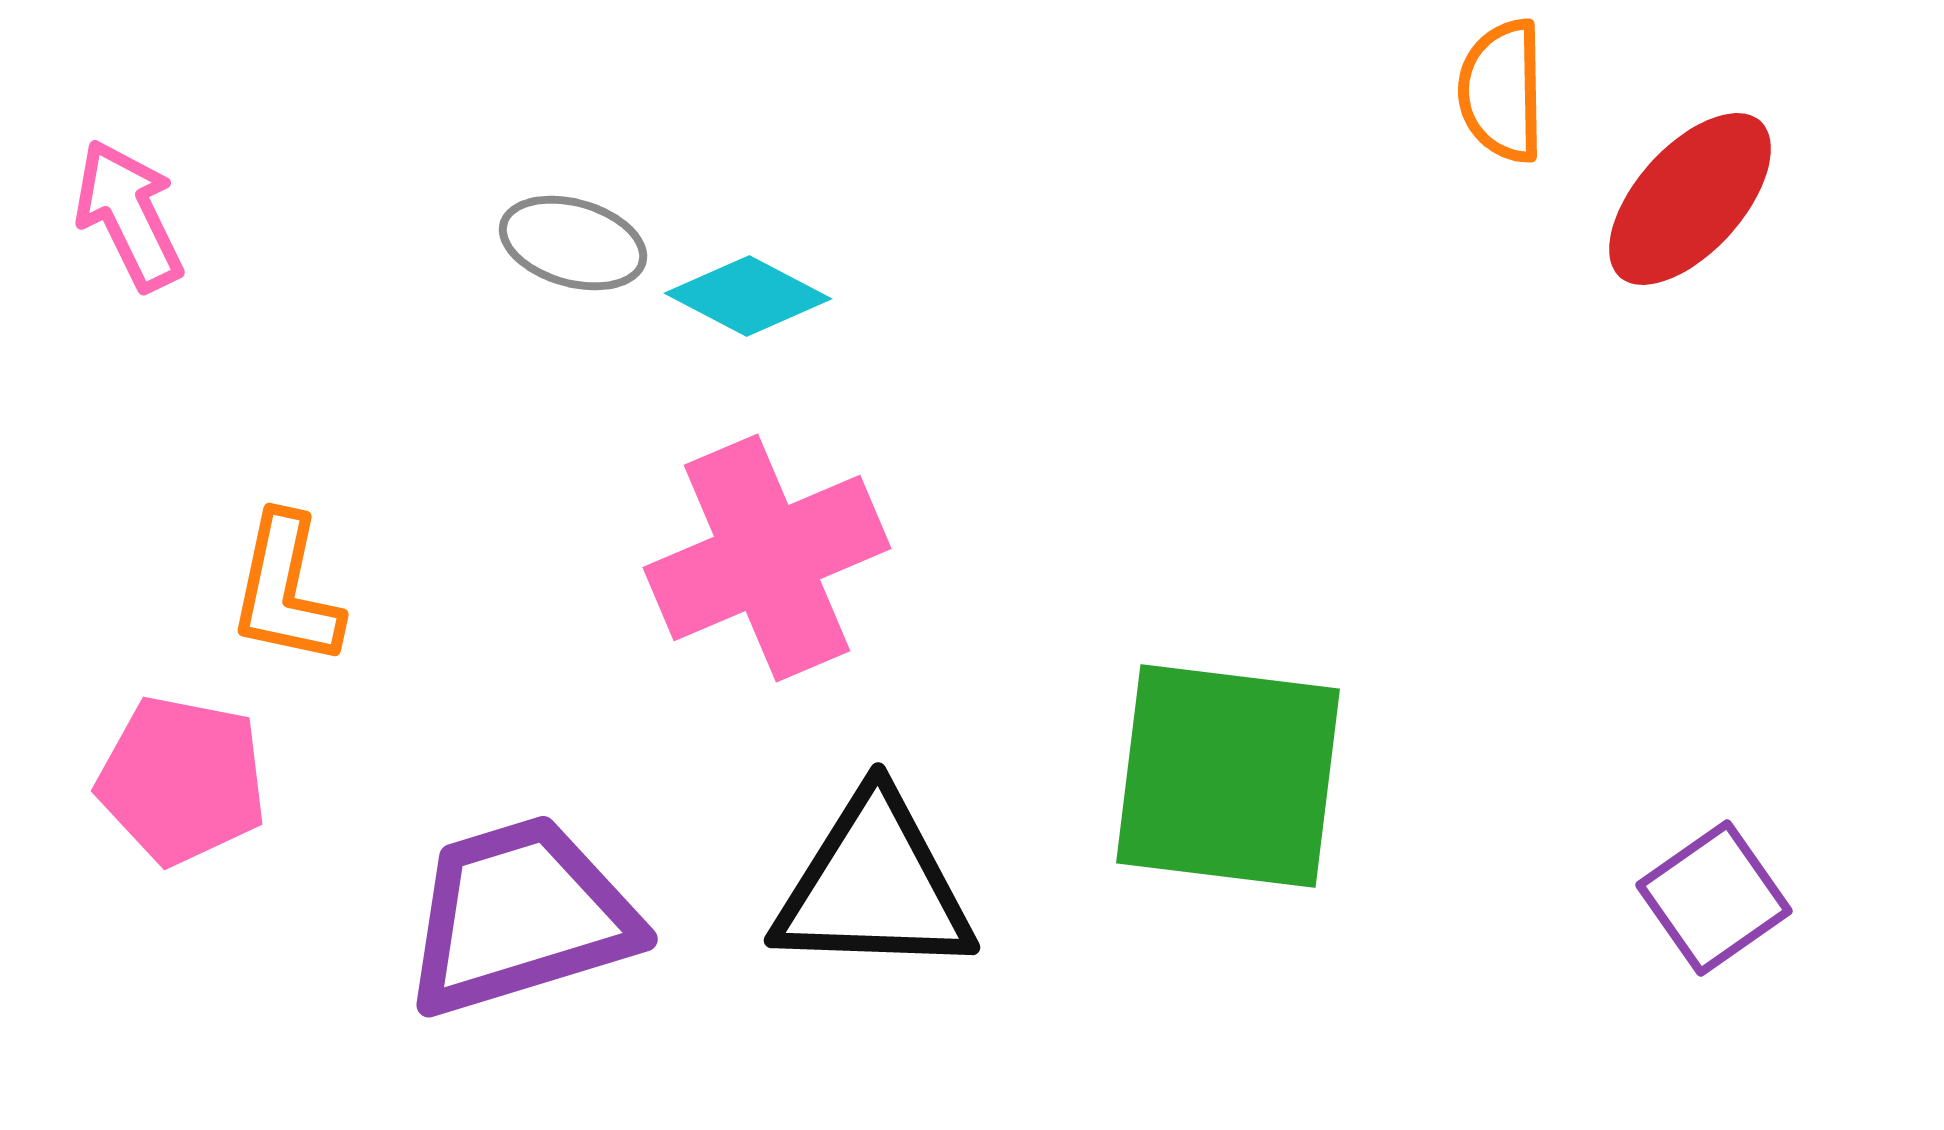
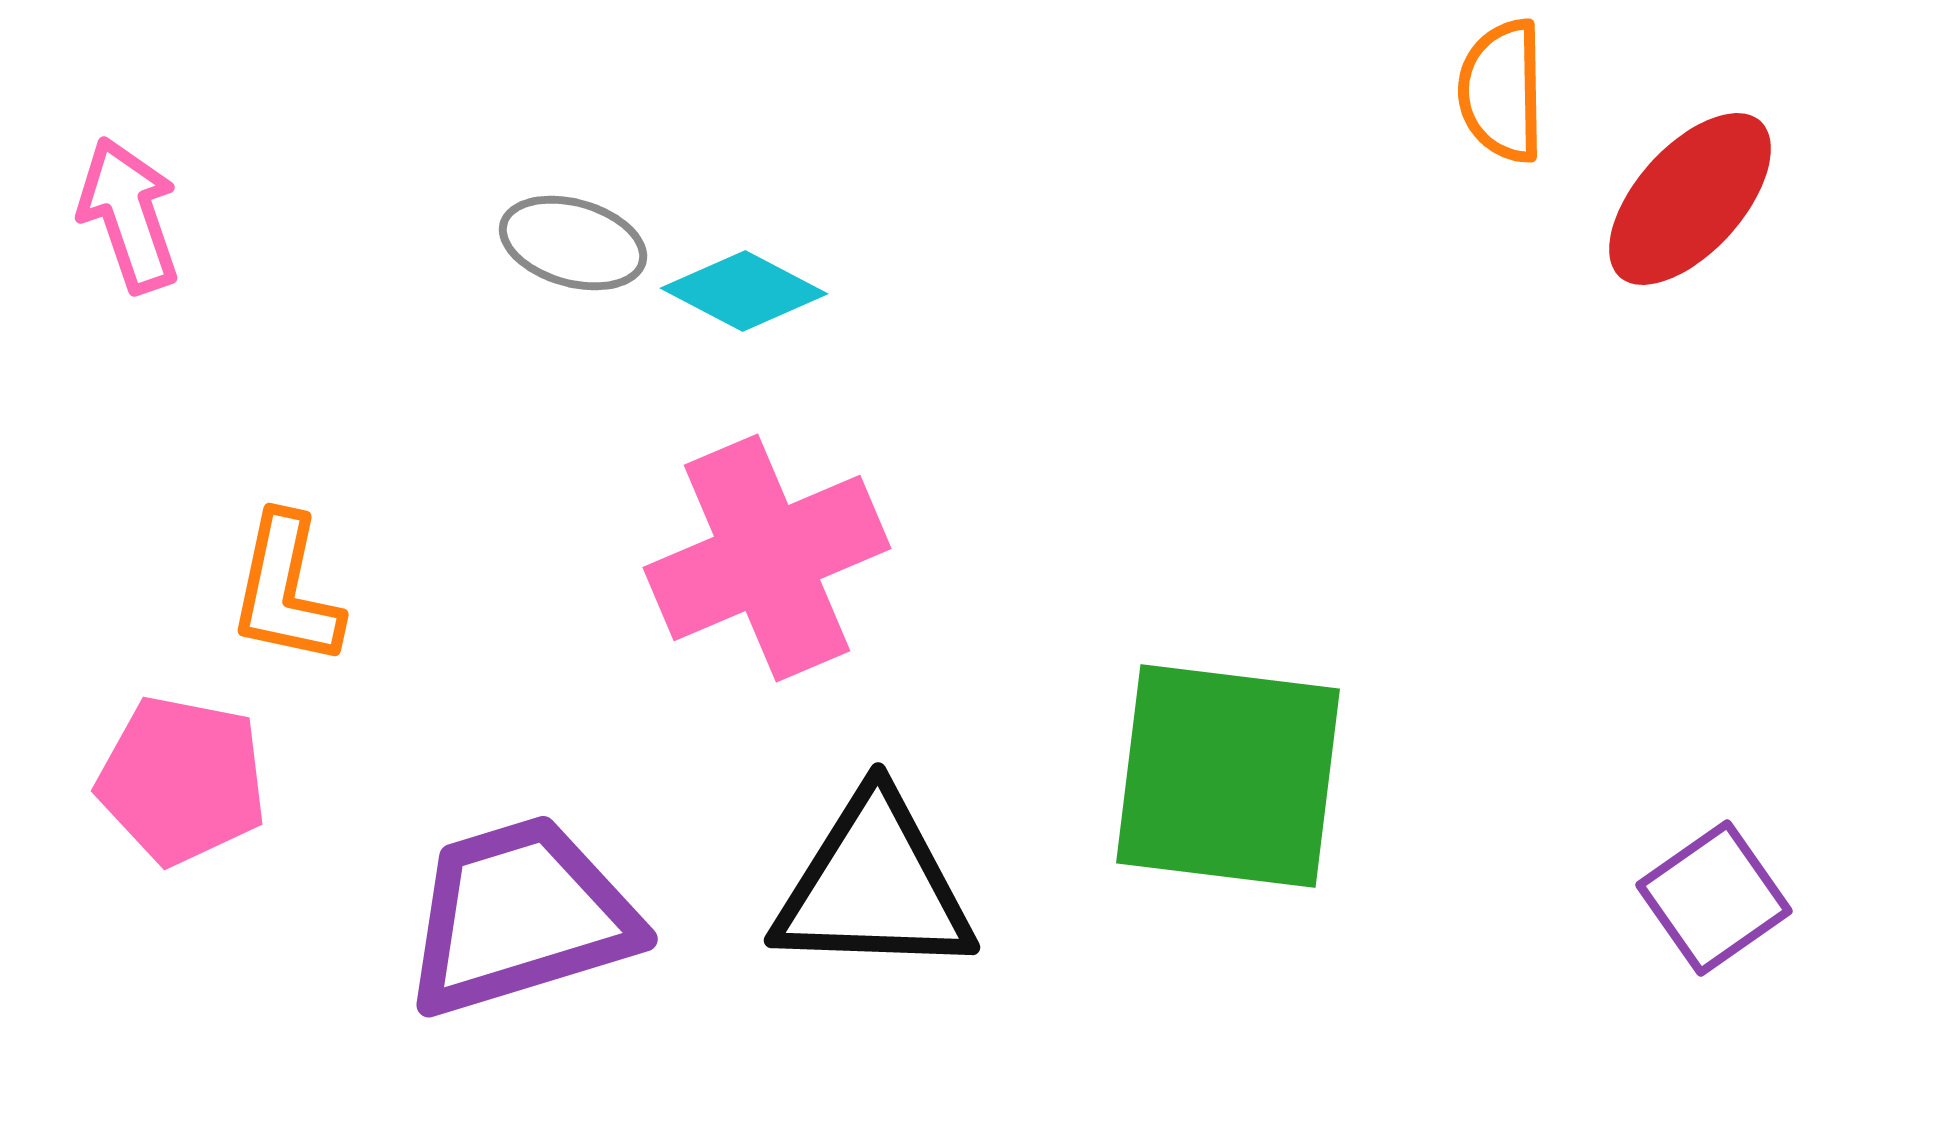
pink arrow: rotated 7 degrees clockwise
cyan diamond: moved 4 px left, 5 px up
